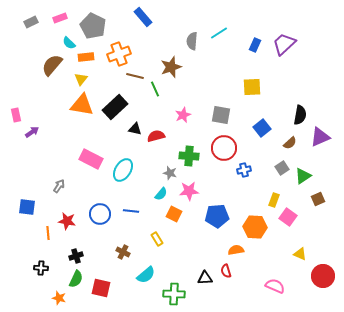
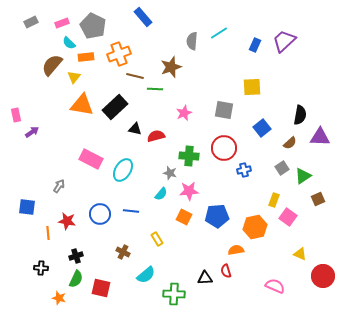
pink rectangle at (60, 18): moved 2 px right, 5 px down
purple trapezoid at (284, 44): moved 3 px up
yellow triangle at (81, 79): moved 7 px left, 2 px up
green line at (155, 89): rotated 63 degrees counterclockwise
pink star at (183, 115): moved 1 px right, 2 px up
gray square at (221, 115): moved 3 px right, 5 px up
purple triangle at (320, 137): rotated 25 degrees clockwise
orange square at (174, 214): moved 10 px right, 3 px down
orange hexagon at (255, 227): rotated 15 degrees counterclockwise
